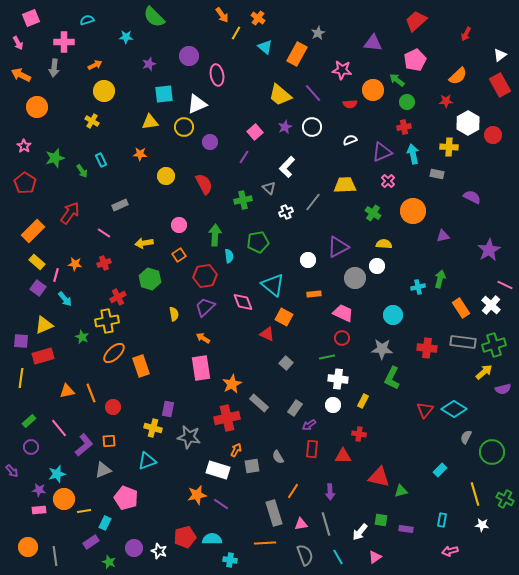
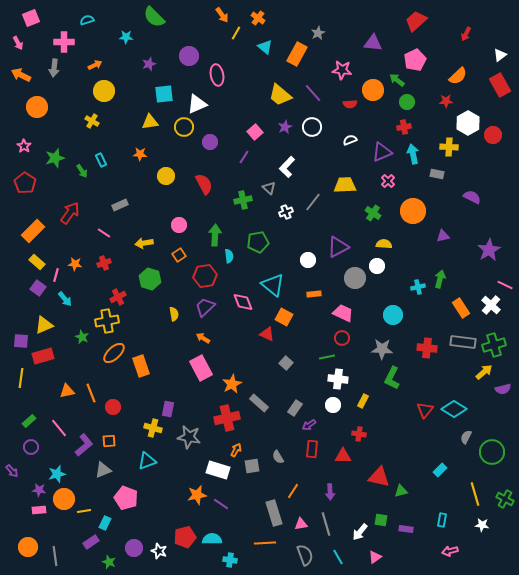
pink rectangle at (201, 368): rotated 20 degrees counterclockwise
